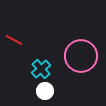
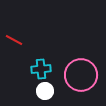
pink circle: moved 19 px down
cyan cross: rotated 36 degrees clockwise
